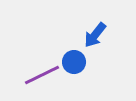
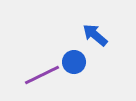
blue arrow: rotated 92 degrees clockwise
